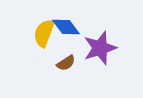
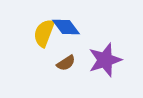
purple star: moved 5 px right, 12 px down
